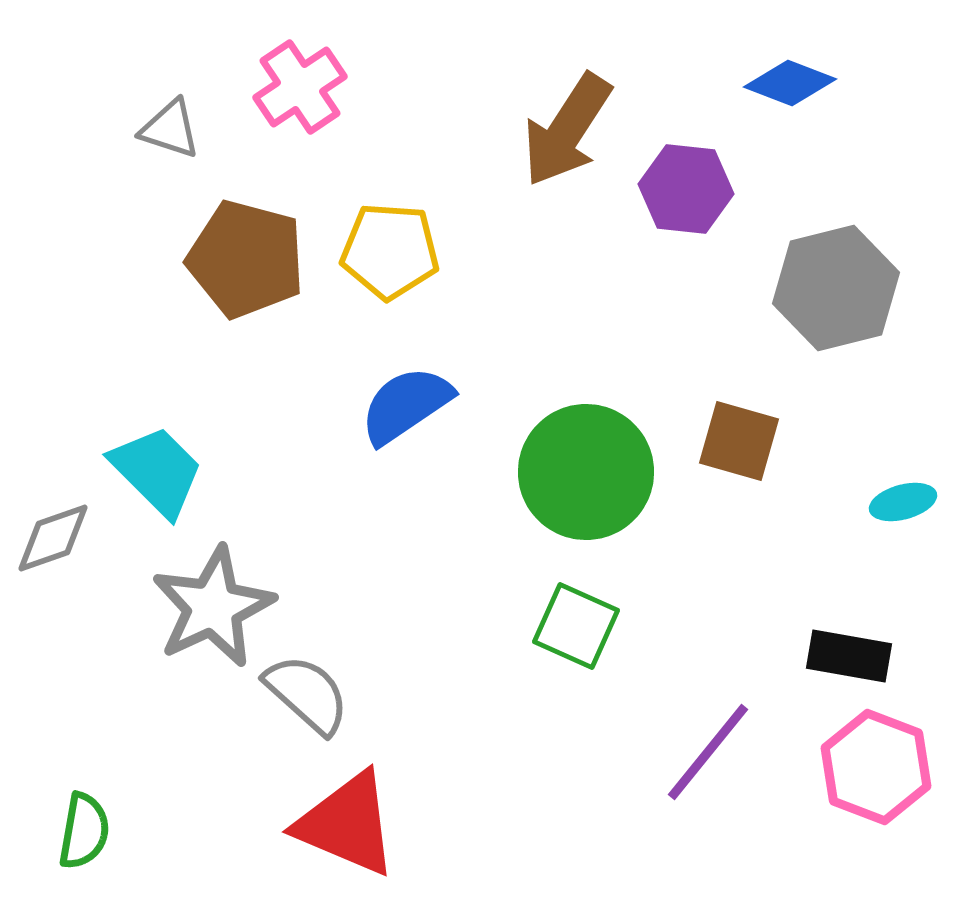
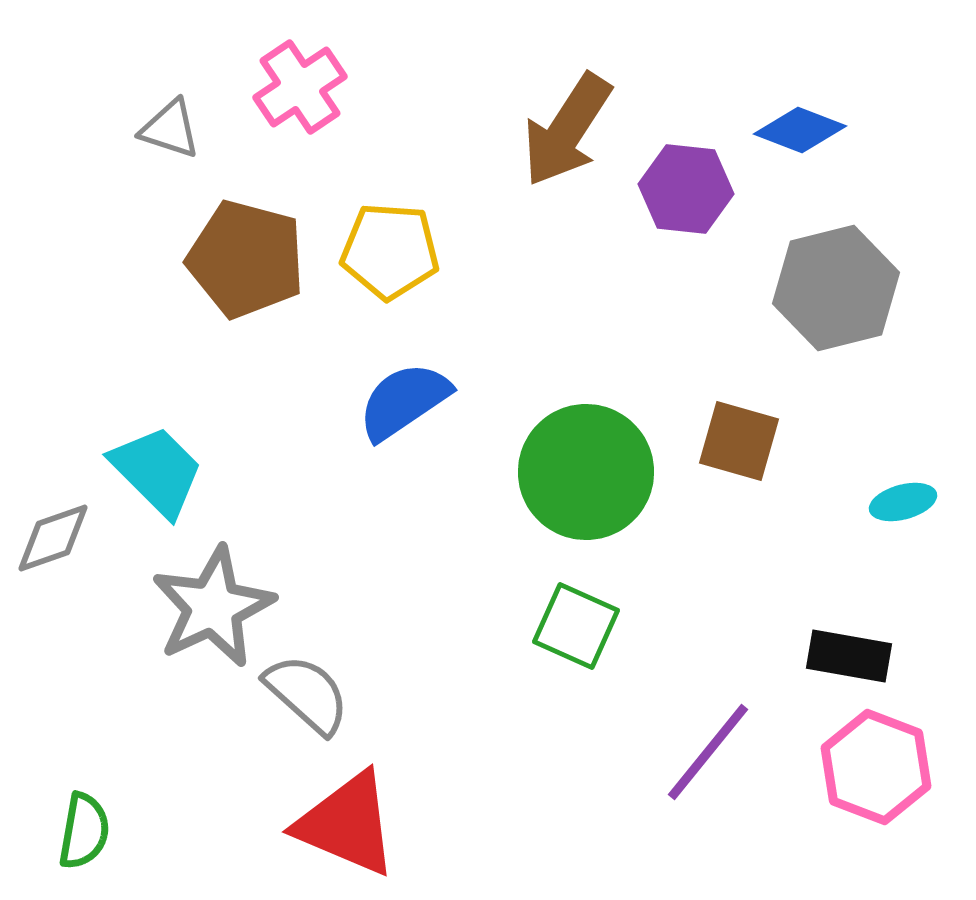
blue diamond: moved 10 px right, 47 px down
blue semicircle: moved 2 px left, 4 px up
